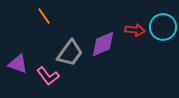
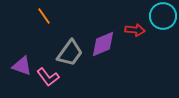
cyan circle: moved 11 px up
purple triangle: moved 4 px right, 2 px down
pink L-shape: moved 1 px down
